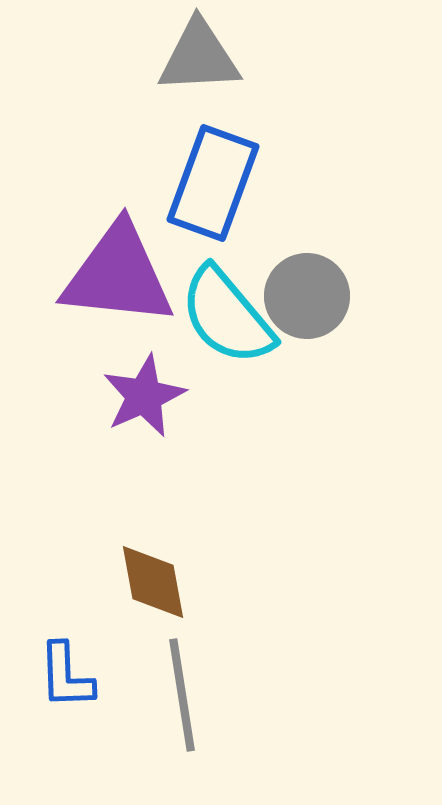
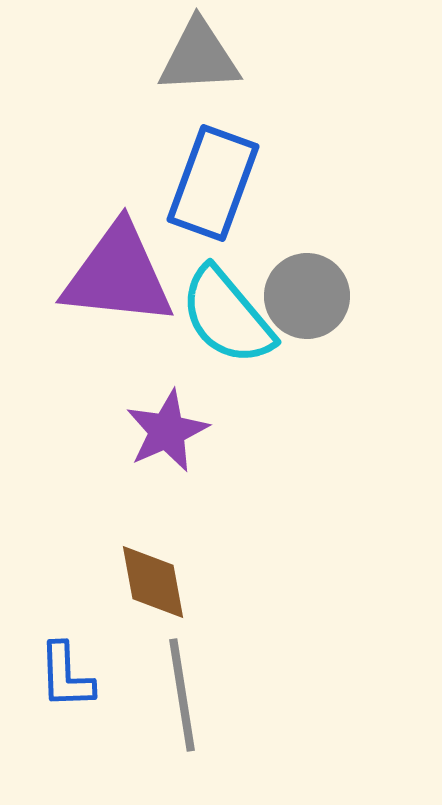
purple star: moved 23 px right, 35 px down
